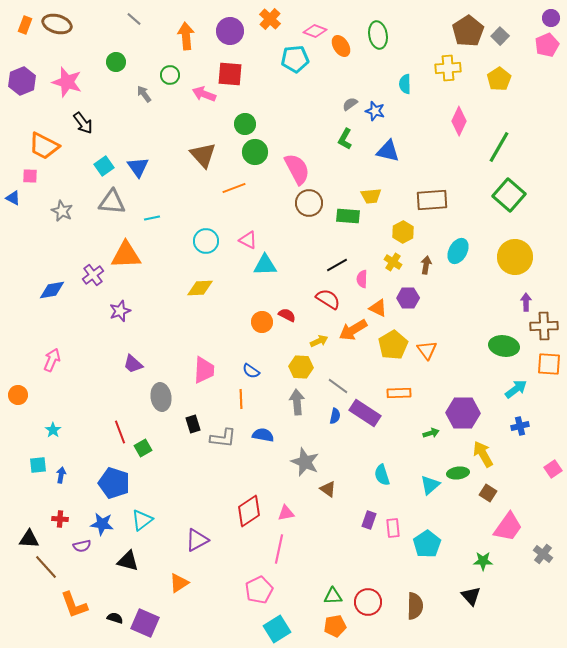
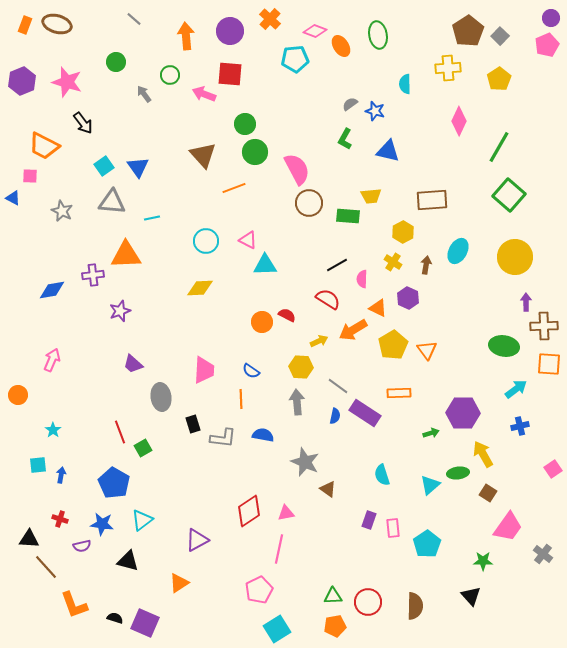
purple cross at (93, 275): rotated 30 degrees clockwise
purple hexagon at (408, 298): rotated 25 degrees clockwise
blue pentagon at (114, 483): rotated 12 degrees clockwise
red cross at (60, 519): rotated 14 degrees clockwise
